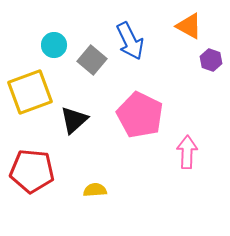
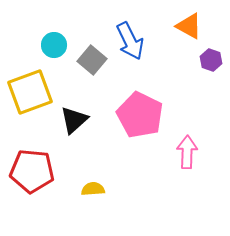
yellow semicircle: moved 2 px left, 1 px up
